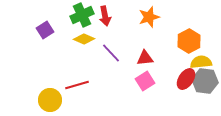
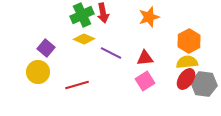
red arrow: moved 2 px left, 3 px up
purple square: moved 1 px right, 18 px down; rotated 18 degrees counterclockwise
purple line: rotated 20 degrees counterclockwise
yellow semicircle: moved 14 px left
gray hexagon: moved 1 px left, 3 px down
yellow circle: moved 12 px left, 28 px up
